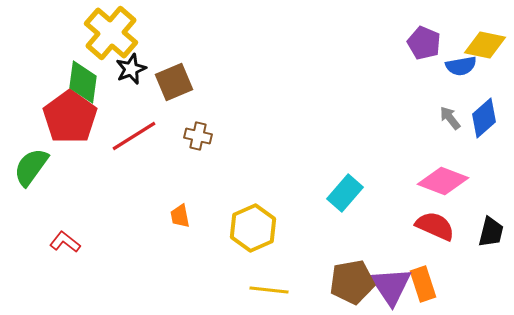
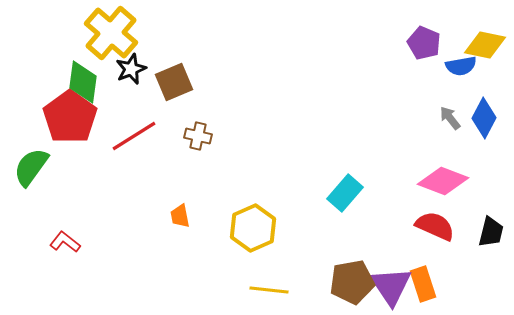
blue diamond: rotated 21 degrees counterclockwise
